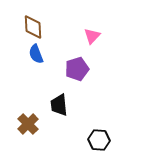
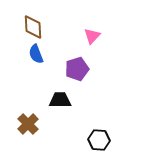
black trapezoid: moved 1 px right, 5 px up; rotated 95 degrees clockwise
